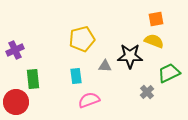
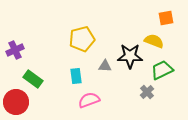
orange square: moved 10 px right, 1 px up
green trapezoid: moved 7 px left, 3 px up
green rectangle: rotated 48 degrees counterclockwise
